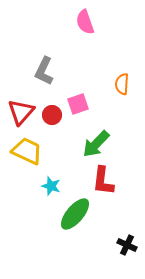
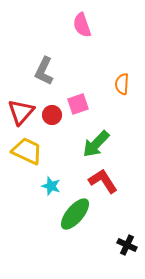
pink semicircle: moved 3 px left, 3 px down
red L-shape: rotated 140 degrees clockwise
